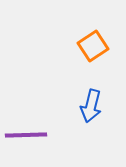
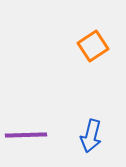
blue arrow: moved 30 px down
